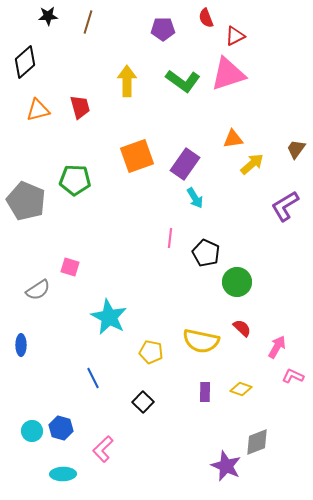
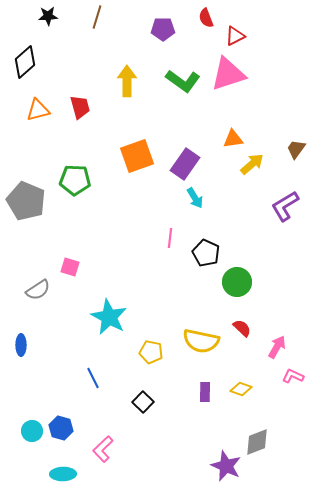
brown line at (88, 22): moved 9 px right, 5 px up
